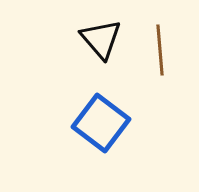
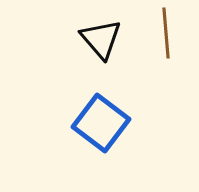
brown line: moved 6 px right, 17 px up
